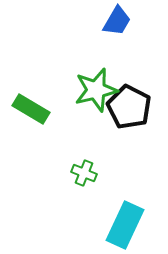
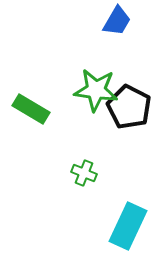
green star: rotated 21 degrees clockwise
cyan rectangle: moved 3 px right, 1 px down
